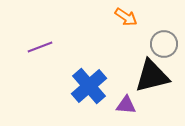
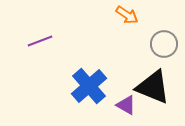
orange arrow: moved 1 px right, 2 px up
purple line: moved 6 px up
black triangle: moved 1 px right, 11 px down; rotated 36 degrees clockwise
purple triangle: rotated 25 degrees clockwise
